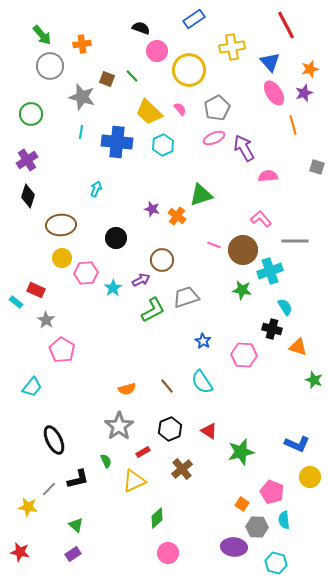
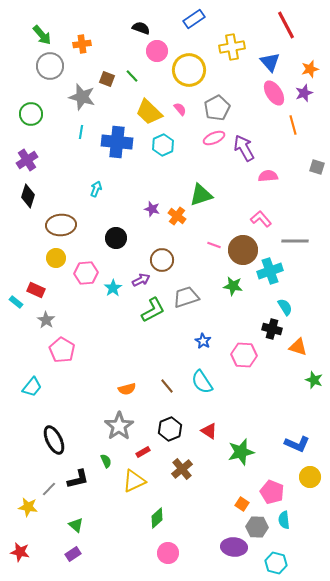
yellow circle at (62, 258): moved 6 px left
green star at (242, 290): moved 9 px left, 4 px up
